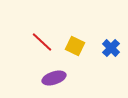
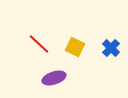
red line: moved 3 px left, 2 px down
yellow square: moved 1 px down
